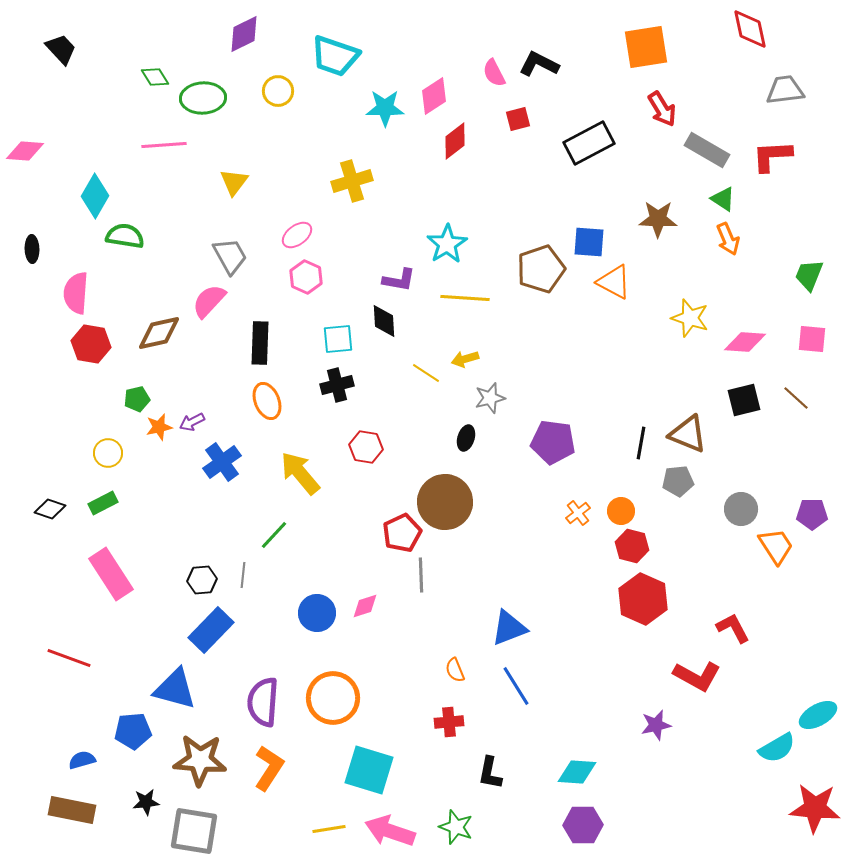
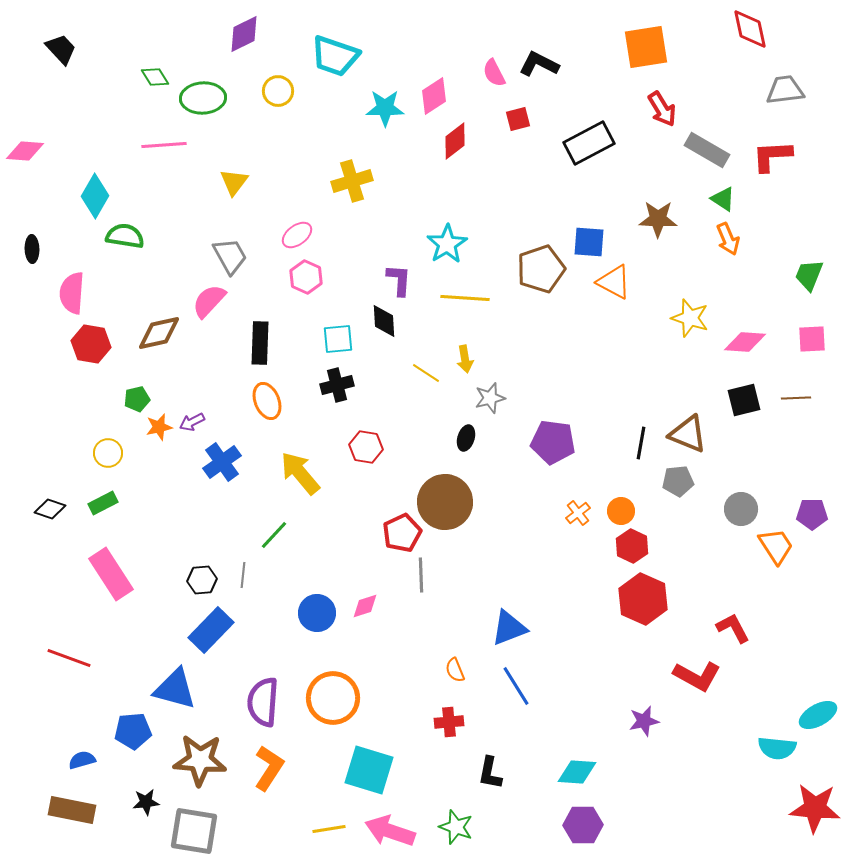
purple L-shape at (399, 280): rotated 96 degrees counterclockwise
pink semicircle at (76, 293): moved 4 px left
pink square at (812, 339): rotated 8 degrees counterclockwise
yellow arrow at (465, 359): rotated 84 degrees counterclockwise
brown line at (796, 398): rotated 44 degrees counterclockwise
red hexagon at (632, 546): rotated 12 degrees clockwise
purple star at (656, 725): moved 12 px left, 4 px up
cyan semicircle at (777, 748): rotated 36 degrees clockwise
